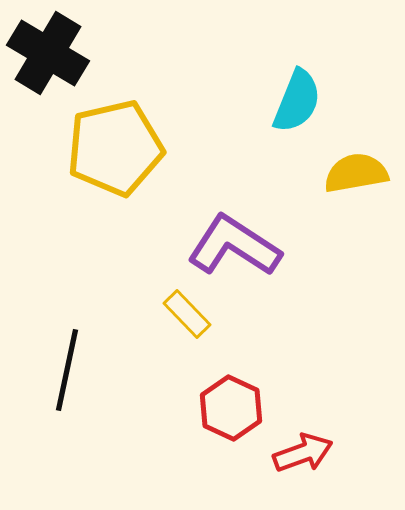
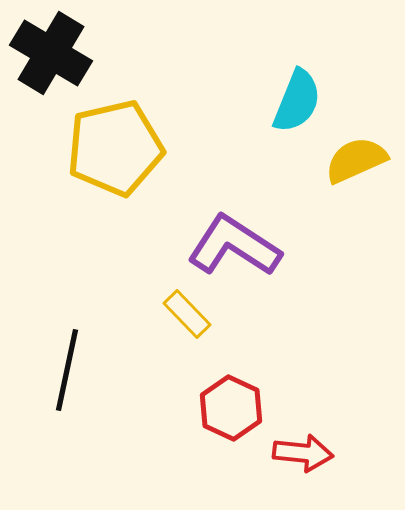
black cross: moved 3 px right
yellow semicircle: moved 13 px up; rotated 14 degrees counterclockwise
red arrow: rotated 26 degrees clockwise
